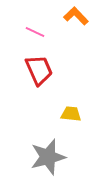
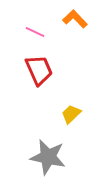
orange L-shape: moved 1 px left, 3 px down
yellow trapezoid: rotated 50 degrees counterclockwise
gray star: rotated 27 degrees clockwise
